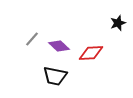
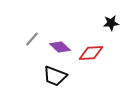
black star: moved 7 px left; rotated 14 degrees clockwise
purple diamond: moved 1 px right, 1 px down
black trapezoid: rotated 10 degrees clockwise
